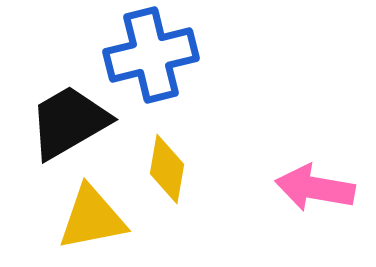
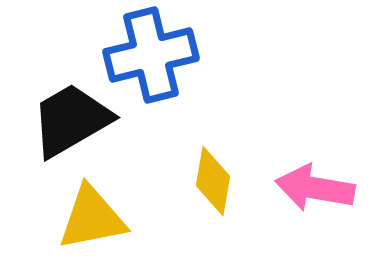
black trapezoid: moved 2 px right, 2 px up
yellow diamond: moved 46 px right, 12 px down
